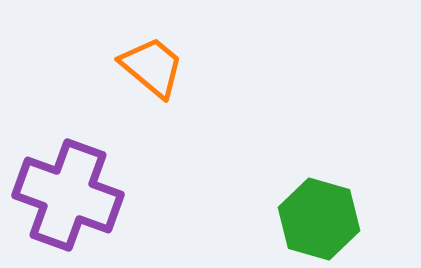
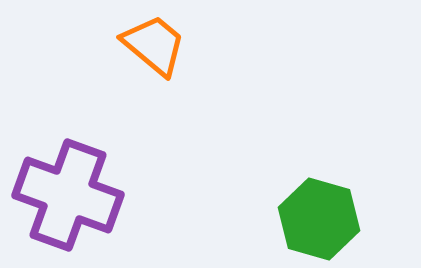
orange trapezoid: moved 2 px right, 22 px up
